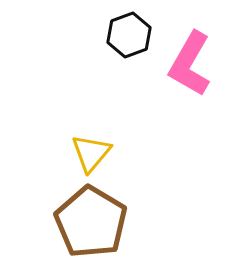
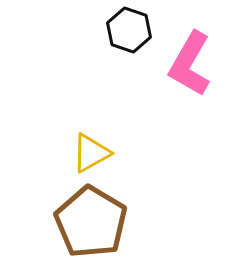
black hexagon: moved 5 px up; rotated 21 degrees counterclockwise
yellow triangle: rotated 21 degrees clockwise
